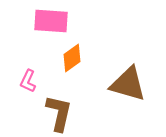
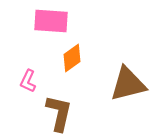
brown triangle: rotated 30 degrees counterclockwise
